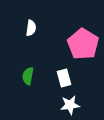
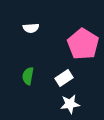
white semicircle: rotated 77 degrees clockwise
white rectangle: rotated 72 degrees clockwise
white star: moved 1 px up
